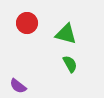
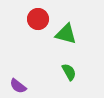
red circle: moved 11 px right, 4 px up
green semicircle: moved 1 px left, 8 px down
